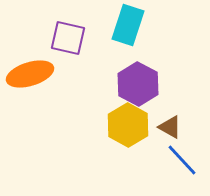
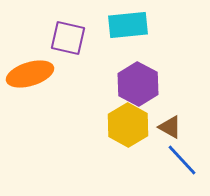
cyan rectangle: rotated 66 degrees clockwise
